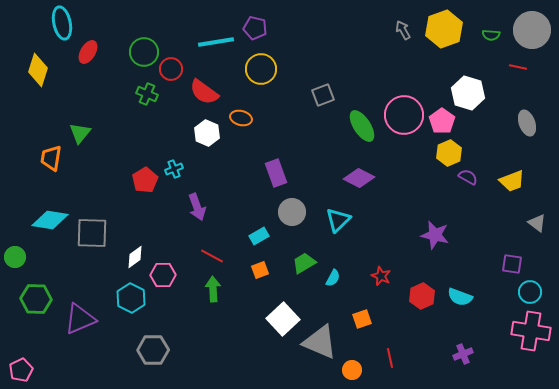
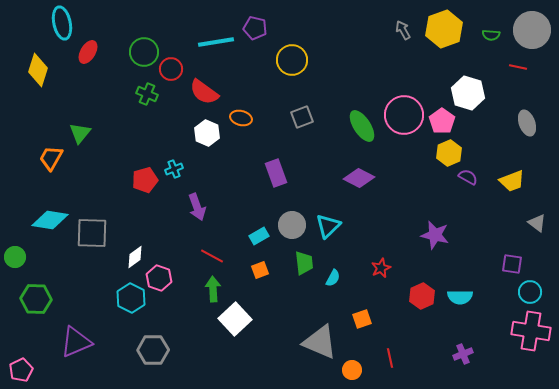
yellow circle at (261, 69): moved 31 px right, 9 px up
gray square at (323, 95): moved 21 px left, 22 px down
orange trapezoid at (51, 158): rotated 20 degrees clockwise
red pentagon at (145, 180): rotated 15 degrees clockwise
gray circle at (292, 212): moved 13 px down
cyan triangle at (338, 220): moved 10 px left, 6 px down
green trapezoid at (304, 263): rotated 115 degrees clockwise
pink hexagon at (163, 275): moved 4 px left, 3 px down; rotated 20 degrees clockwise
red star at (381, 276): moved 8 px up; rotated 24 degrees clockwise
cyan semicircle at (460, 297): rotated 20 degrees counterclockwise
purple triangle at (80, 319): moved 4 px left, 23 px down
white square at (283, 319): moved 48 px left
